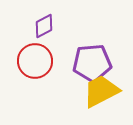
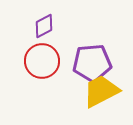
red circle: moved 7 px right
